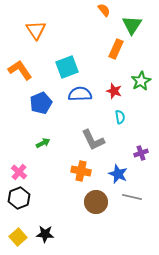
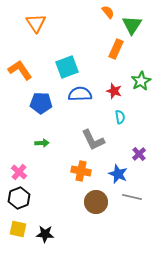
orange semicircle: moved 4 px right, 2 px down
orange triangle: moved 7 px up
blue pentagon: rotated 25 degrees clockwise
green arrow: moved 1 px left; rotated 24 degrees clockwise
purple cross: moved 2 px left, 1 px down; rotated 24 degrees counterclockwise
yellow square: moved 8 px up; rotated 36 degrees counterclockwise
